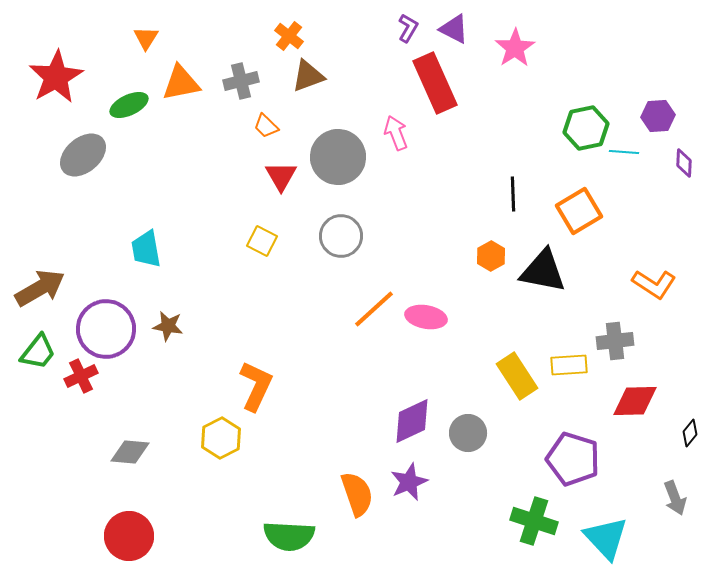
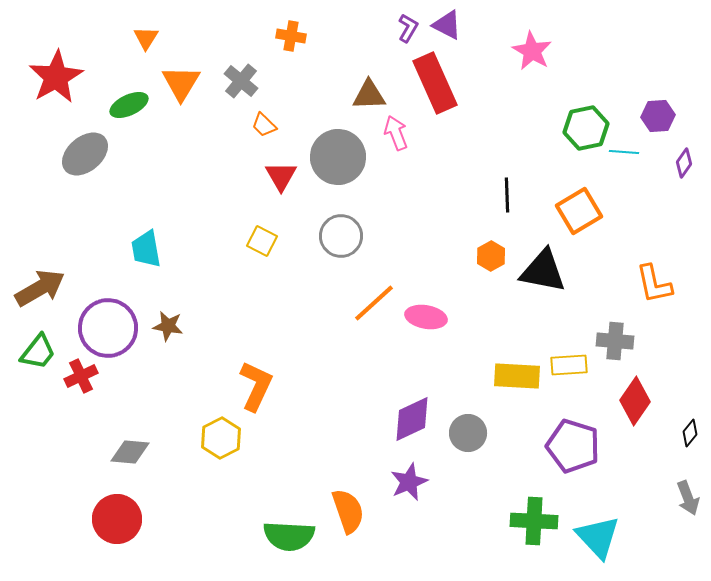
purple triangle at (454, 29): moved 7 px left, 4 px up
orange cross at (289, 36): moved 2 px right; rotated 28 degrees counterclockwise
pink star at (515, 48): moved 17 px right, 3 px down; rotated 9 degrees counterclockwise
brown triangle at (308, 76): moved 61 px right, 19 px down; rotated 18 degrees clockwise
gray cross at (241, 81): rotated 36 degrees counterclockwise
orange triangle at (181, 83): rotated 48 degrees counterclockwise
orange trapezoid at (266, 126): moved 2 px left, 1 px up
gray ellipse at (83, 155): moved 2 px right, 1 px up
purple diamond at (684, 163): rotated 32 degrees clockwise
black line at (513, 194): moved 6 px left, 1 px down
orange L-shape at (654, 284): rotated 45 degrees clockwise
orange line at (374, 309): moved 6 px up
purple circle at (106, 329): moved 2 px right, 1 px up
gray cross at (615, 341): rotated 12 degrees clockwise
yellow rectangle at (517, 376): rotated 54 degrees counterclockwise
red diamond at (635, 401): rotated 54 degrees counterclockwise
purple diamond at (412, 421): moved 2 px up
purple pentagon at (573, 459): moved 13 px up
orange semicircle at (357, 494): moved 9 px left, 17 px down
gray arrow at (675, 498): moved 13 px right
green cross at (534, 521): rotated 15 degrees counterclockwise
red circle at (129, 536): moved 12 px left, 17 px up
cyan triangle at (606, 538): moved 8 px left, 1 px up
